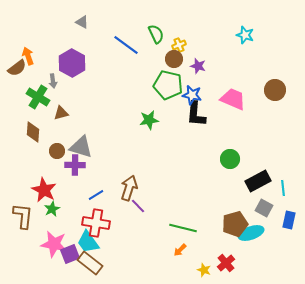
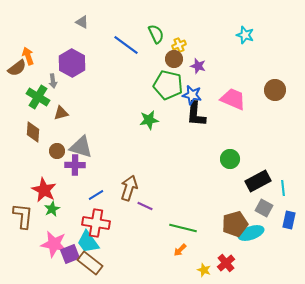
purple line at (138, 206): moved 7 px right; rotated 21 degrees counterclockwise
